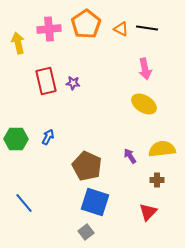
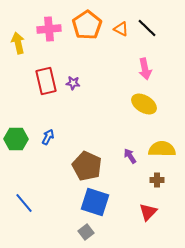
orange pentagon: moved 1 px right, 1 px down
black line: rotated 35 degrees clockwise
yellow semicircle: rotated 8 degrees clockwise
